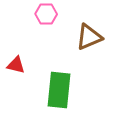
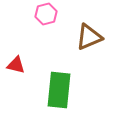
pink hexagon: rotated 15 degrees counterclockwise
